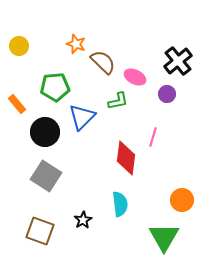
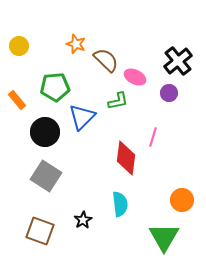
brown semicircle: moved 3 px right, 2 px up
purple circle: moved 2 px right, 1 px up
orange rectangle: moved 4 px up
